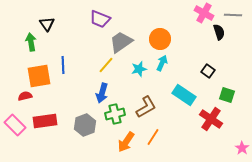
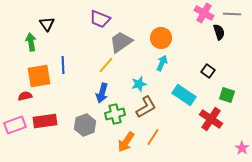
gray line: moved 1 px left, 1 px up
orange circle: moved 1 px right, 1 px up
cyan star: moved 15 px down
pink rectangle: rotated 65 degrees counterclockwise
